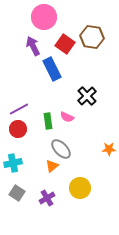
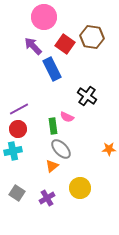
purple arrow: rotated 18 degrees counterclockwise
black cross: rotated 12 degrees counterclockwise
green rectangle: moved 5 px right, 5 px down
cyan cross: moved 12 px up
